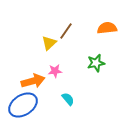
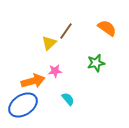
orange semicircle: rotated 42 degrees clockwise
